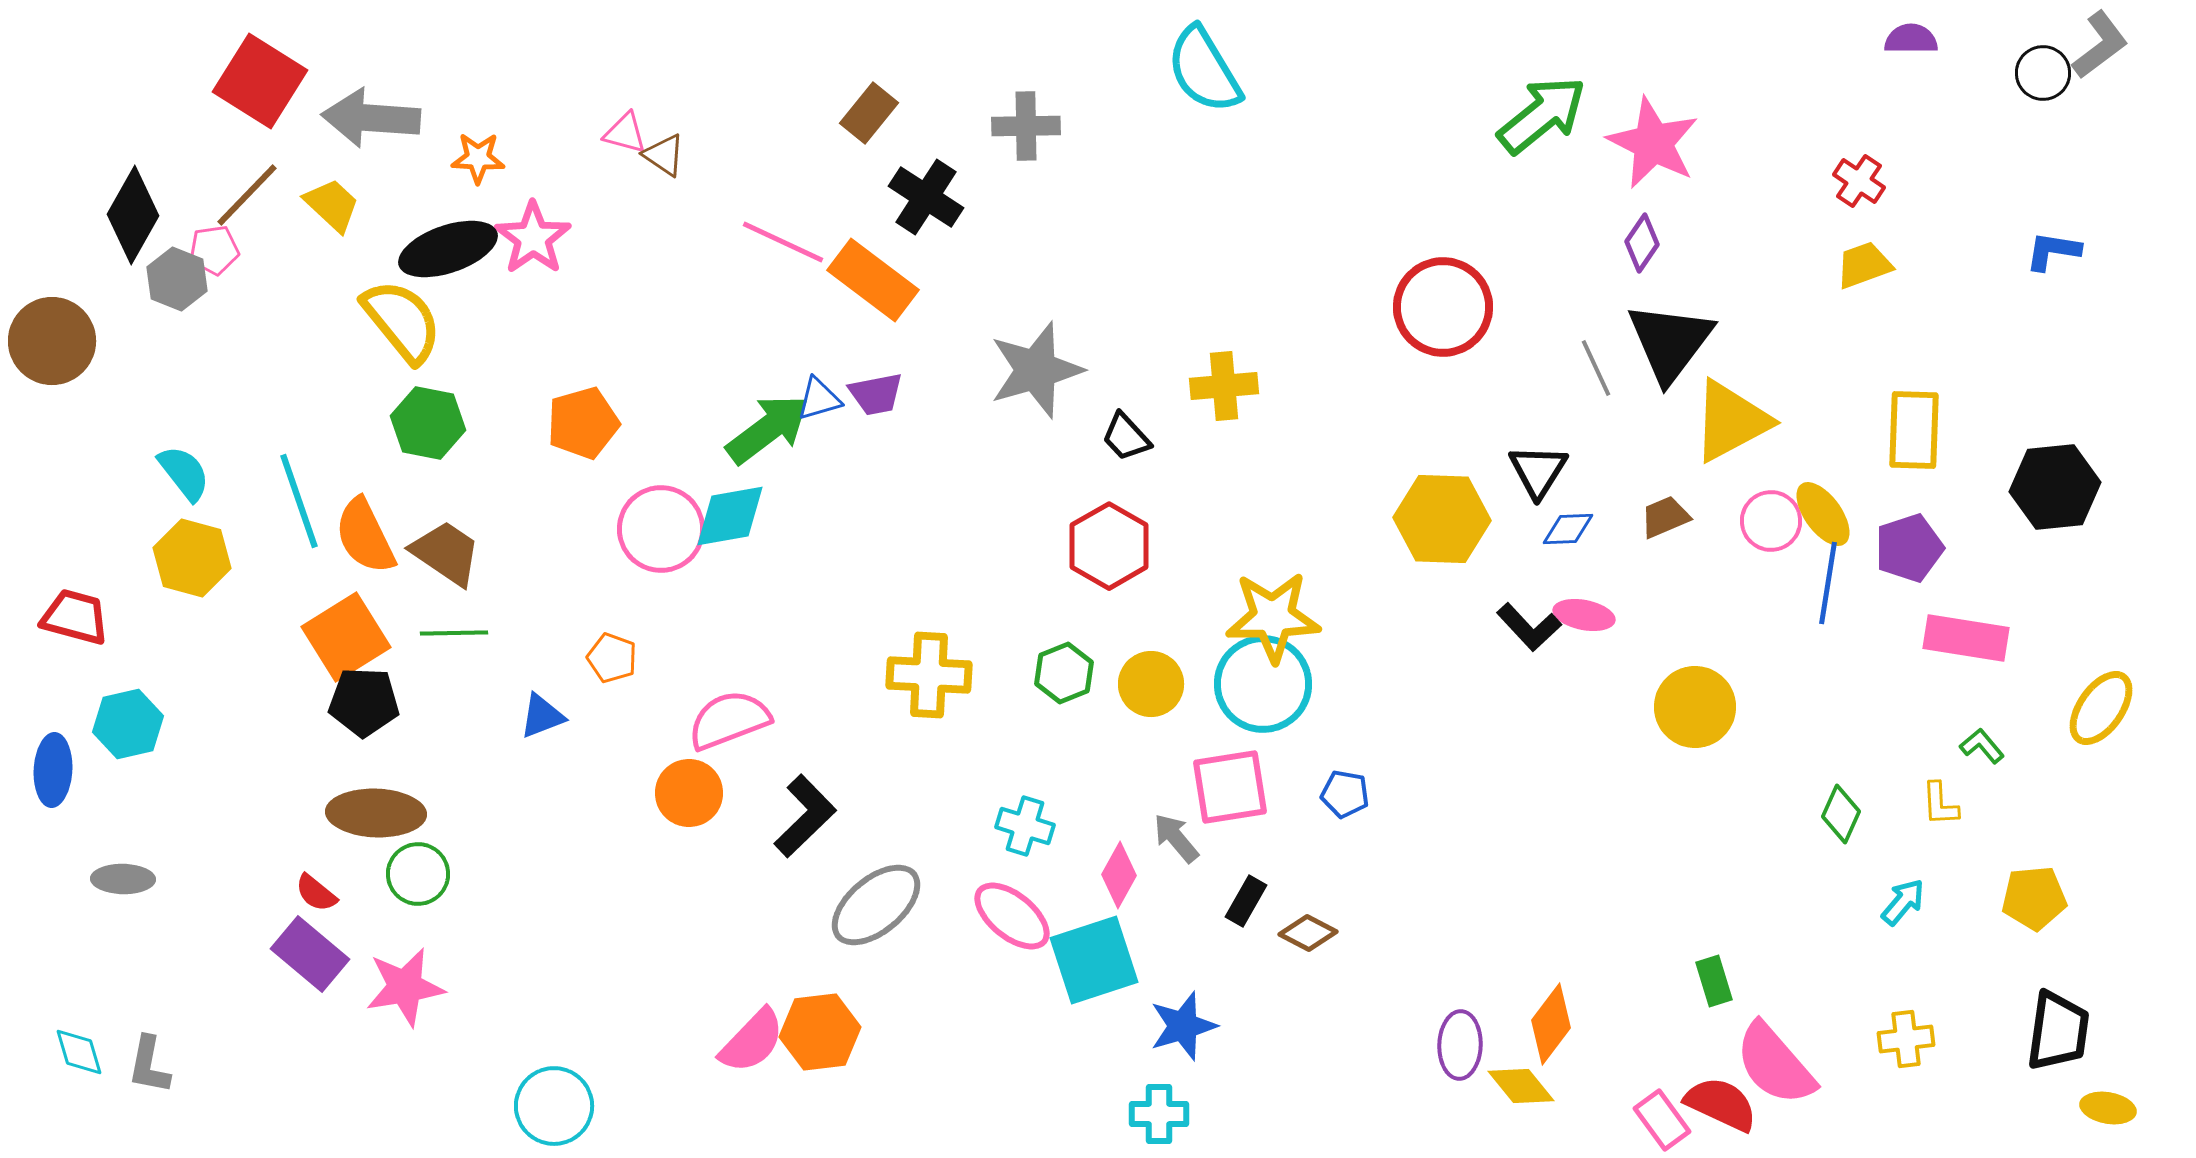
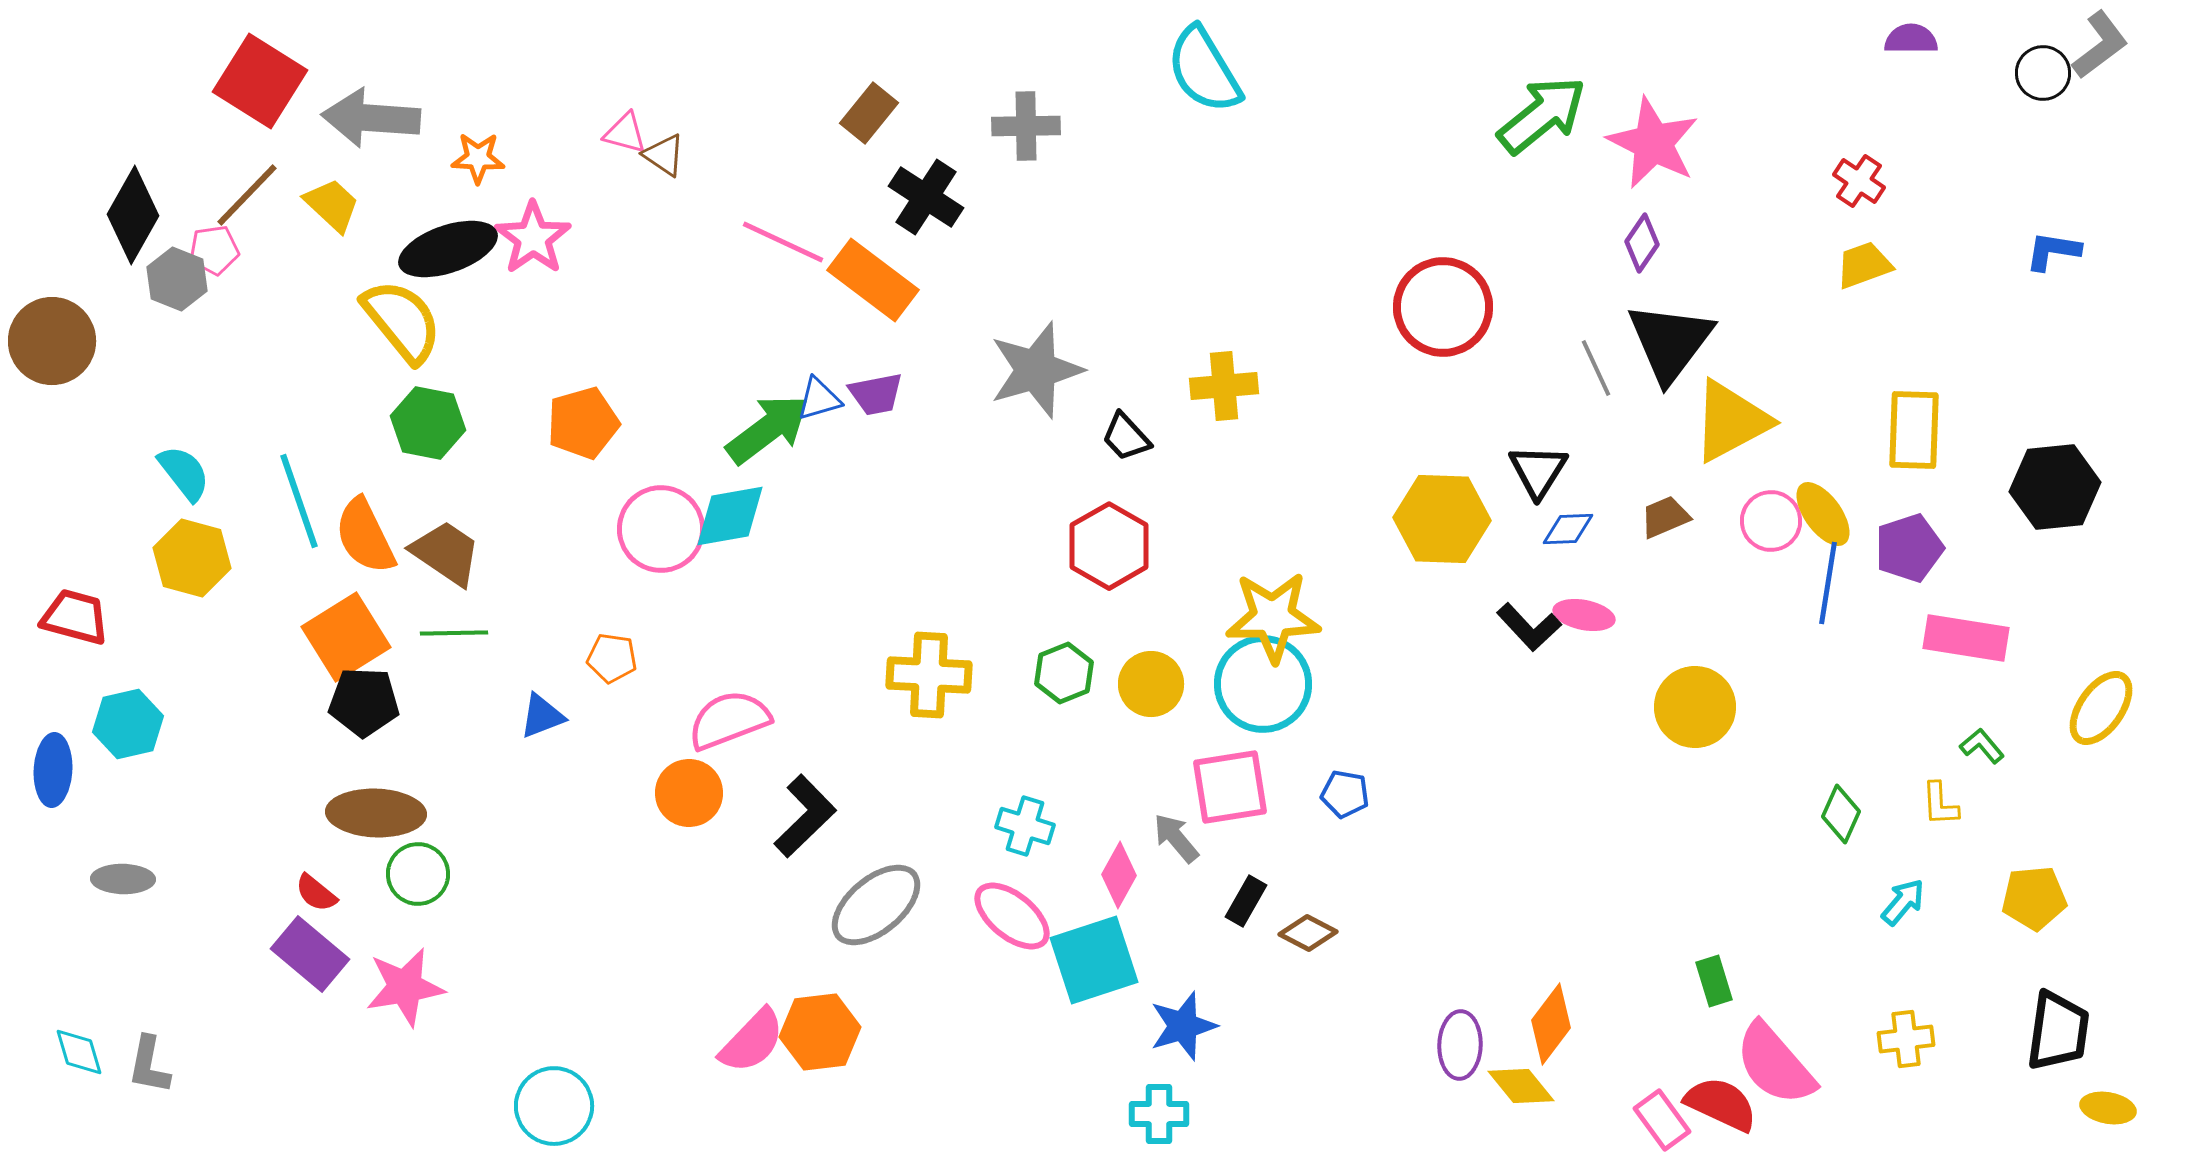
orange pentagon at (612, 658): rotated 12 degrees counterclockwise
